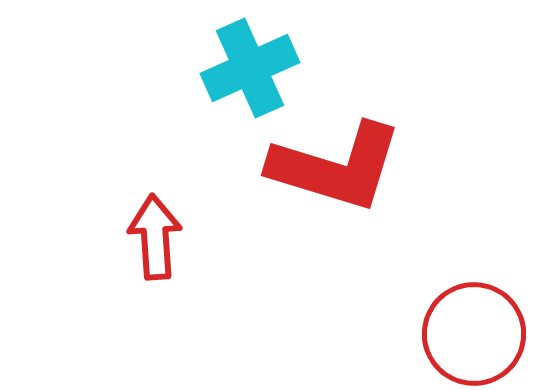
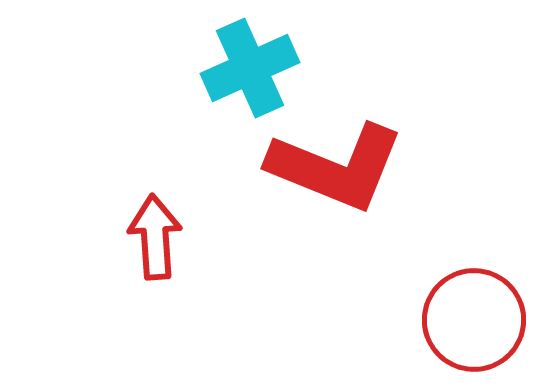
red L-shape: rotated 5 degrees clockwise
red circle: moved 14 px up
